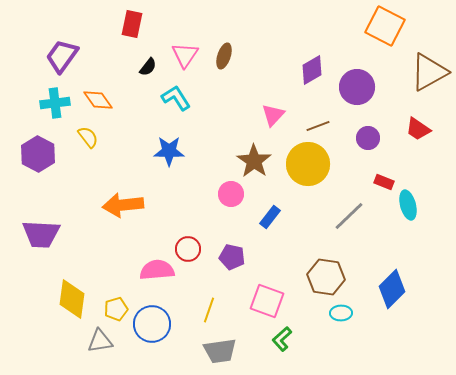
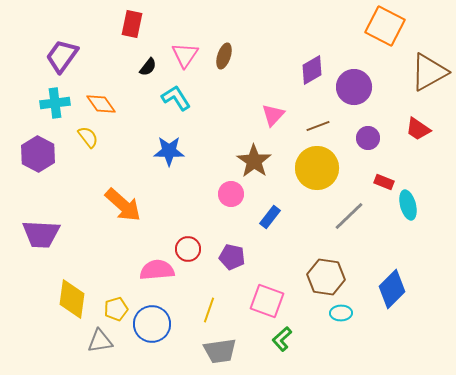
purple circle at (357, 87): moved 3 px left
orange diamond at (98, 100): moved 3 px right, 4 px down
yellow circle at (308, 164): moved 9 px right, 4 px down
orange arrow at (123, 205): rotated 132 degrees counterclockwise
